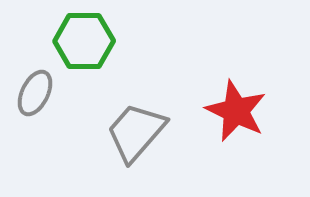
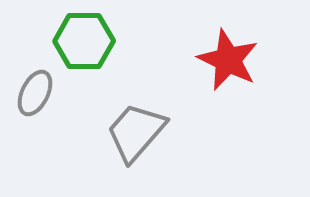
red star: moved 8 px left, 51 px up
